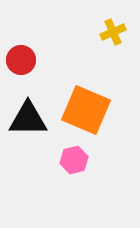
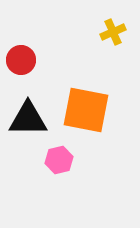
orange square: rotated 12 degrees counterclockwise
pink hexagon: moved 15 px left
